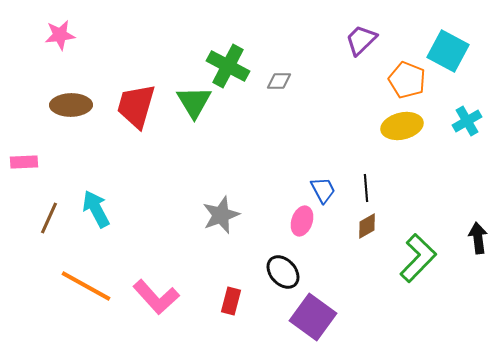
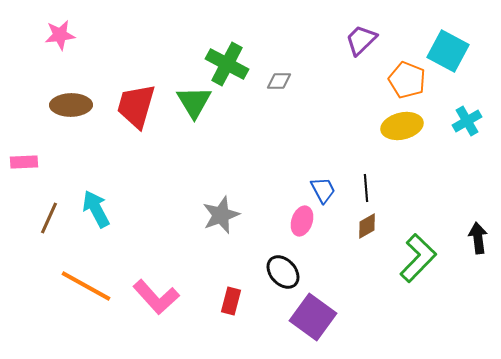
green cross: moved 1 px left, 2 px up
